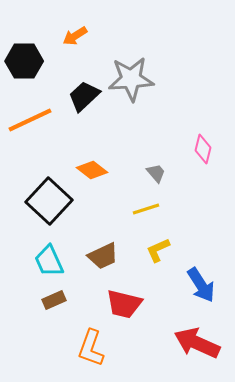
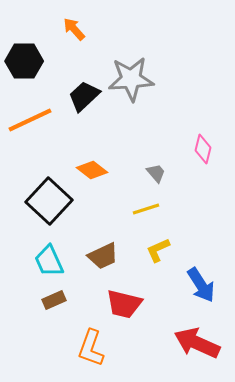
orange arrow: moved 1 px left, 7 px up; rotated 80 degrees clockwise
